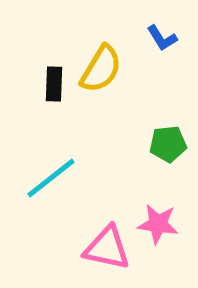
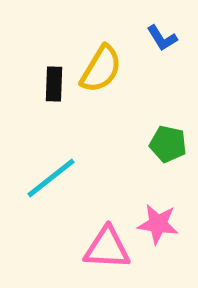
green pentagon: rotated 18 degrees clockwise
pink triangle: rotated 9 degrees counterclockwise
